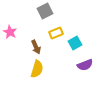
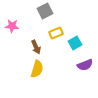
pink star: moved 2 px right, 6 px up; rotated 24 degrees counterclockwise
